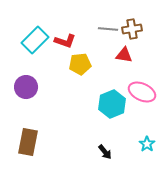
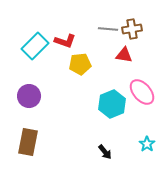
cyan rectangle: moved 6 px down
purple circle: moved 3 px right, 9 px down
pink ellipse: rotated 24 degrees clockwise
